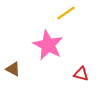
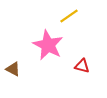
yellow line: moved 3 px right, 3 px down
red triangle: moved 1 px right, 8 px up
